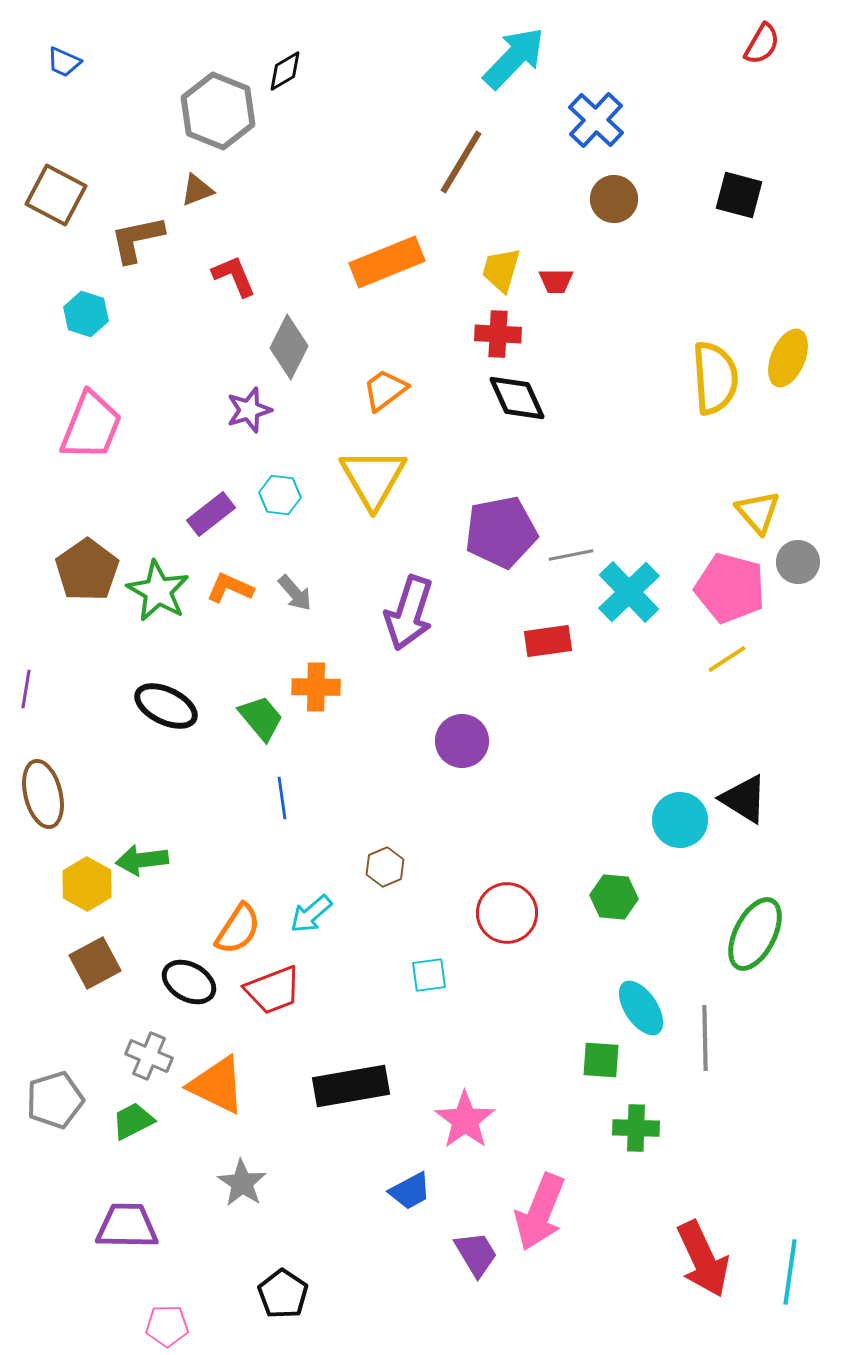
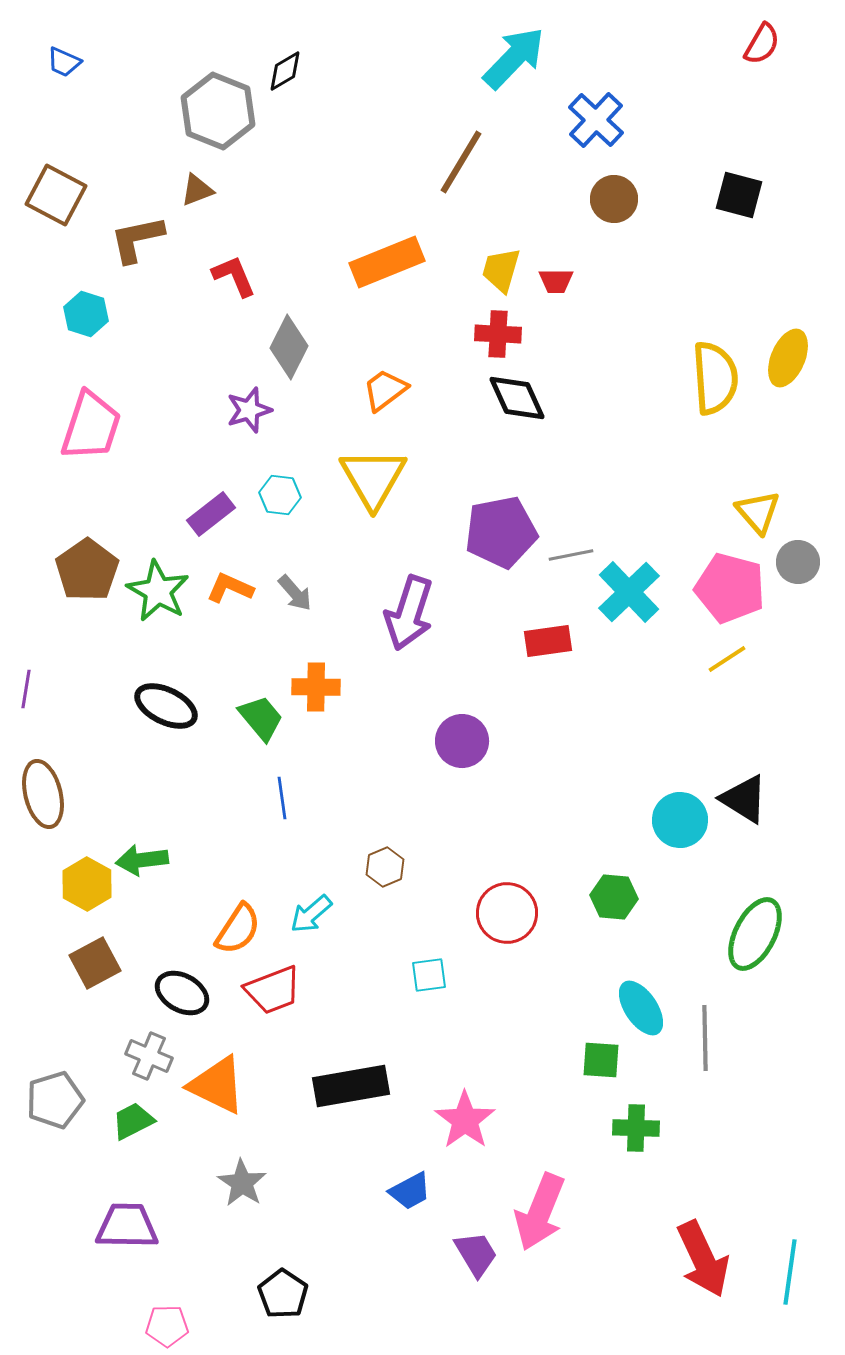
pink trapezoid at (91, 426): rotated 4 degrees counterclockwise
black ellipse at (189, 982): moved 7 px left, 11 px down
